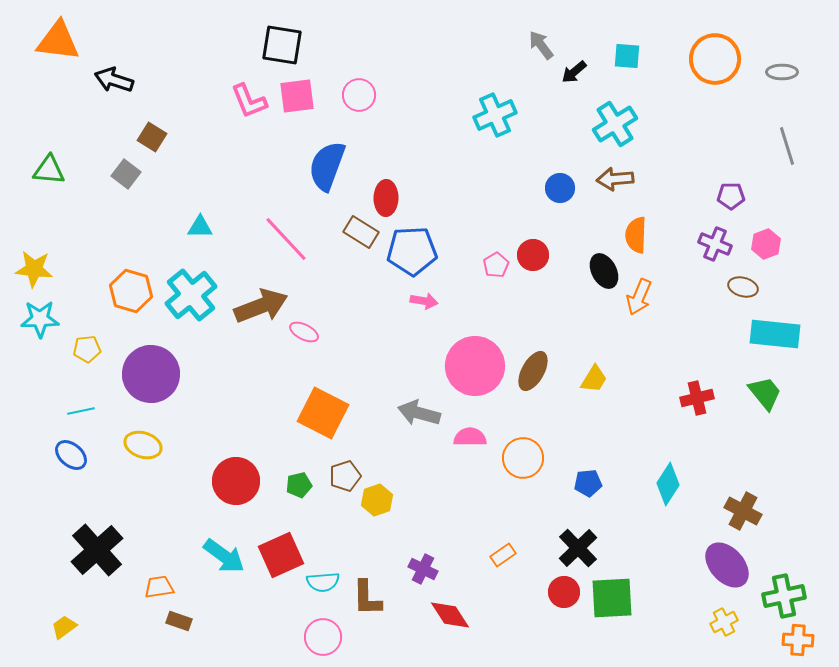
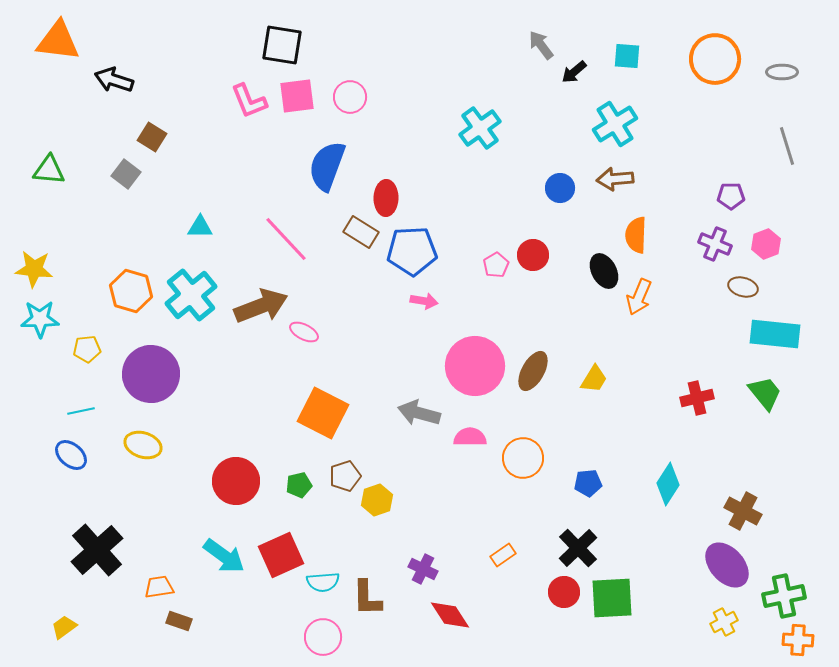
pink circle at (359, 95): moved 9 px left, 2 px down
cyan cross at (495, 115): moved 15 px left, 13 px down; rotated 12 degrees counterclockwise
